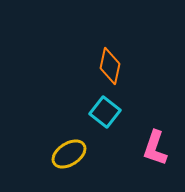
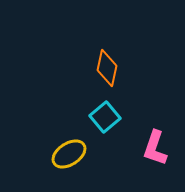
orange diamond: moved 3 px left, 2 px down
cyan square: moved 5 px down; rotated 12 degrees clockwise
